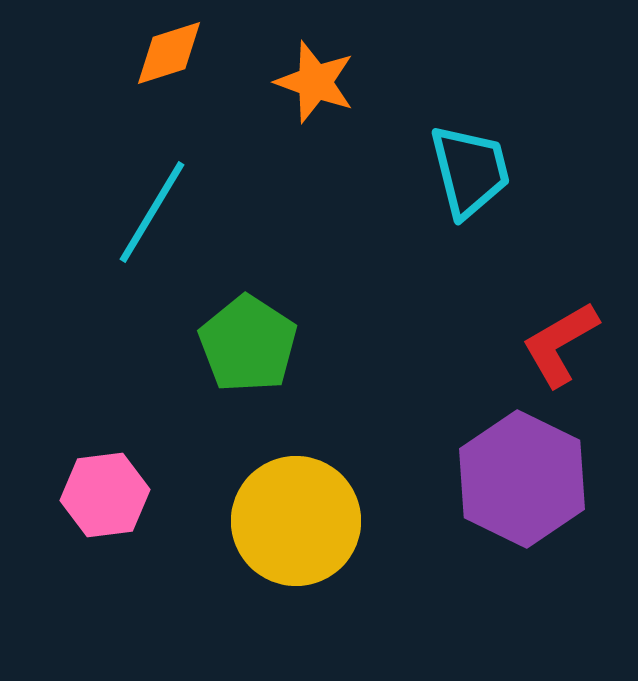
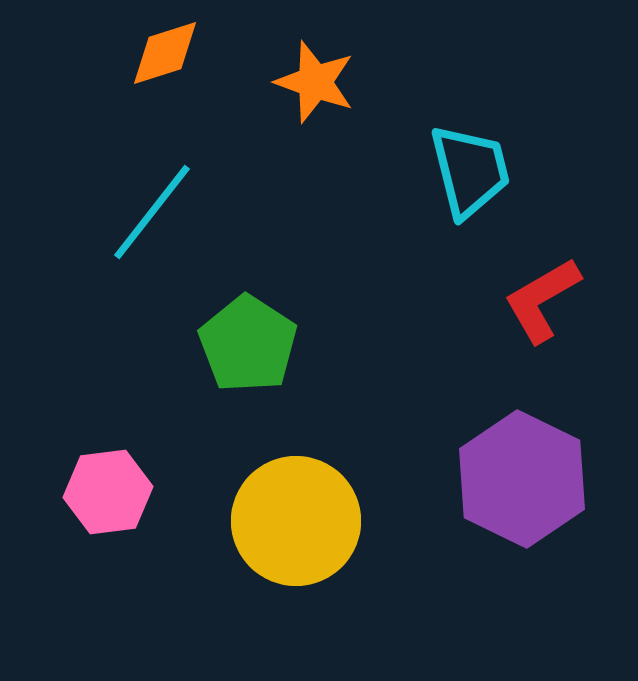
orange diamond: moved 4 px left
cyan line: rotated 7 degrees clockwise
red L-shape: moved 18 px left, 44 px up
pink hexagon: moved 3 px right, 3 px up
